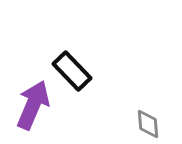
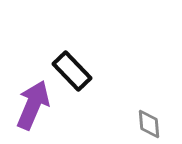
gray diamond: moved 1 px right
